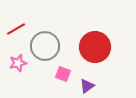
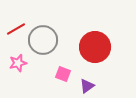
gray circle: moved 2 px left, 6 px up
